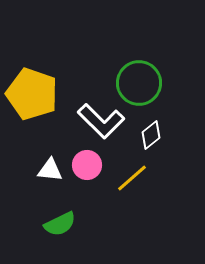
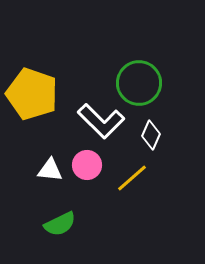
white diamond: rotated 28 degrees counterclockwise
